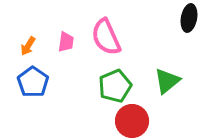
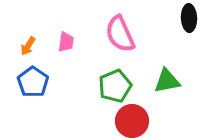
black ellipse: rotated 12 degrees counterclockwise
pink semicircle: moved 14 px right, 3 px up
green triangle: rotated 28 degrees clockwise
